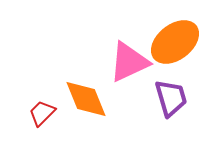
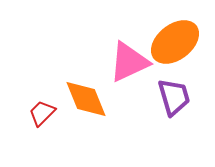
purple trapezoid: moved 3 px right, 1 px up
